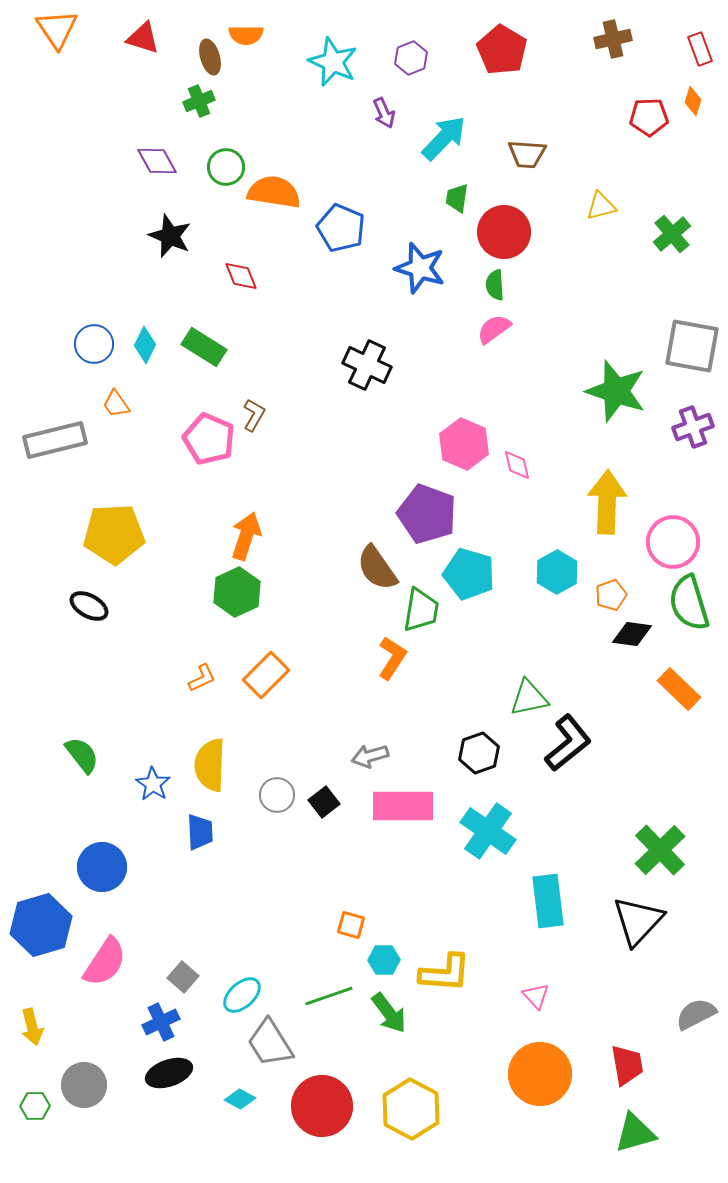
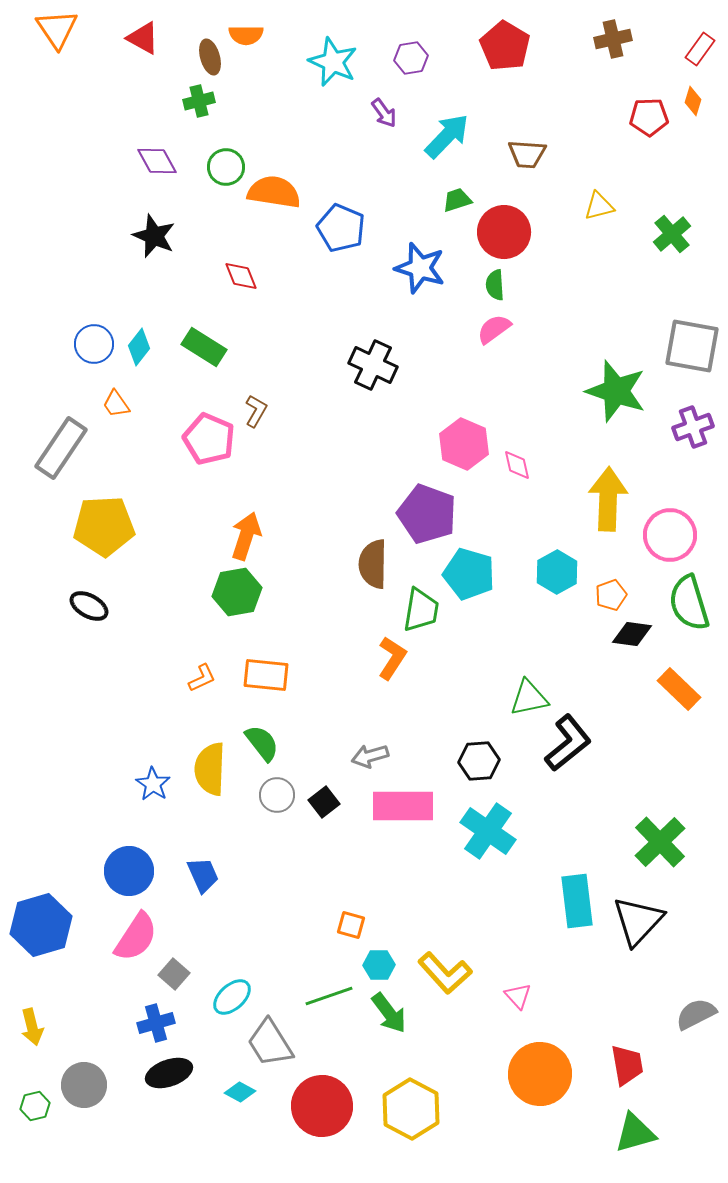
red triangle at (143, 38): rotated 12 degrees clockwise
red rectangle at (700, 49): rotated 56 degrees clockwise
red pentagon at (502, 50): moved 3 px right, 4 px up
purple hexagon at (411, 58): rotated 12 degrees clockwise
green cross at (199, 101): rotated 8 degrees clockwise
purple arrow at (384, 113): rotated 12 degrees counterclockwise
cyan arrow at (444, 138): moved 3 px right, 2 px up
green trapezoid at (457, 198): moved 2 px down; rotated 64 degrees clockwise
yellow triangle at (601, 206): moved 2 px left
black star at (170, 236): moved 16 px left
cyan diamond at (145, 345): moved 6 px left, 2 px down; rotated 12 degrees clockwise
black cross at (367, 365): moved 6 px right
brown L-shape at (254, 415): moved 2 px right, 4 px up
gray rectangle at (55, 440): moved 6 px right, 8 px down; rotated 42 degrees counterclockwise
yellow arrow at (607, 502): moved 1 px right, 3 px up
yellow pentagon at (114, 534): moved 10 px left, 8 px up
pink circle at (673, 542): moved 3 px left, 7 px up
brown semicircle at (377, 568): moved 4 px left, 4 px up; rotated 36 degrees clockwise
green hexagon at (237, 592): rotated 15 degrees clockwise
orange rectangle at (266, 675): rotated 51 degrees clockwise
black hexagon at (479, 753): moved 8 px down; rotated 15 degrees clockwise
green semicircle at (82, 755): moved 180 px right, 12 px up
yellow semicircle at (210, 765): moved 4 px down
blue trapezoid at (200, 832): moved 3 px right, 43 px down; rotated 21 degrees counterclockwise
green cross at (660, 850): moved 8 px up
blue circle at (102, 867): moved 27 px right, 4 px down
cyan rectangle at (548, 901): moved 29 px right
cyan hexagon at (384, 960): moved 5 px left, 5 px down
pink semicircle at (105, 962): moved 31 px right, 25 px up
yellow L-shape at (445, 973): rotated 44 degrees clockwise
gray square at (183, 977): moved 9 px left, 3 px up
cyan ellipse at (242, 995): moved 10 px left, 2 px down
pink triangle at (536, 996): moved 18 px left
blue cross at (161, 1022): moved 5 px left, 1 px down; rotated 9 degrees clockwise
cyan diamond at (240, 1099): moved 7 px up
green hexagon at (35, 1106): rotated 12 degrees counterclockwise
